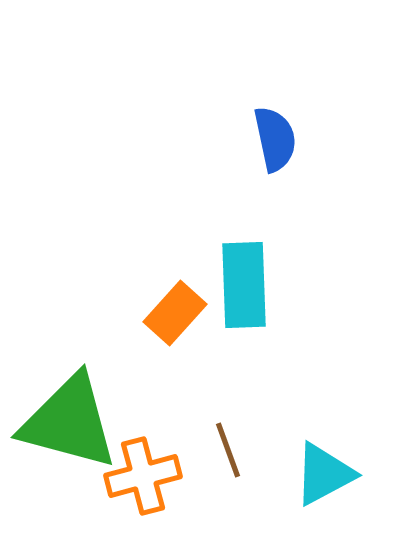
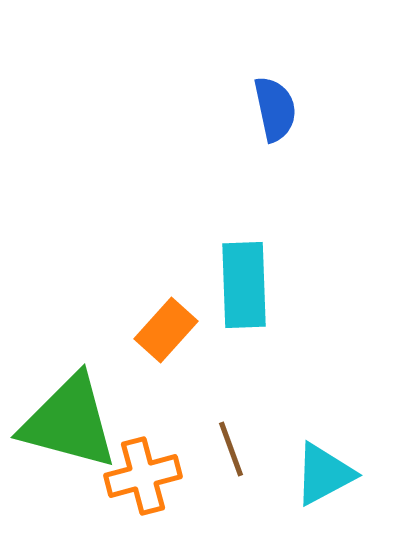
blue semicircle: moved 30 px up
orange rectangle: moved 9 px left, 17 px down
brown line: moved 3 px right, 1 px up
